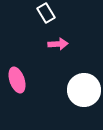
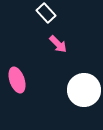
white rectangle: rotated 12 degrees counterclockwise
pink arrow: rotated 48 degrees clockwise
